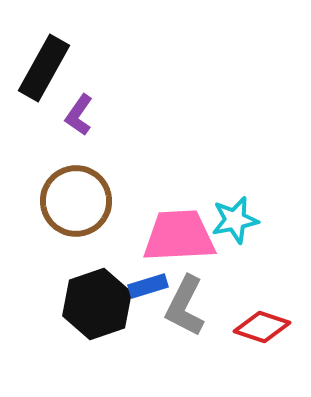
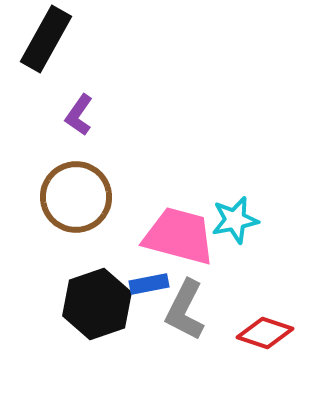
black rectangle: moved 2 px right, 29 px up
brown circle: moved 4 px up
pink trapezoid: rotated 18 degrees clockwise
blue rectangle: moved 1 px right, 2 px up; rotated 6 degrees clockwise
gray L-shape: moved 4 px down
red diamond: moved 3 px right, 6 px down
